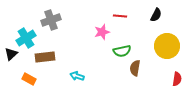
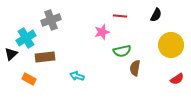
yellow circle: moved 4 px right, 1 px up
red semicircle: rotated 48 degrees clockwise
